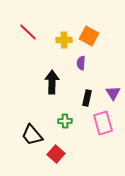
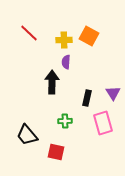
red line: moved 1 px right, 1 px down
purple semicircle: moved 15 px left, 1 px up
black trapezoid: moved 5 px left
red square: moved 2 px up; rotated 30 degrees counterclockwise
